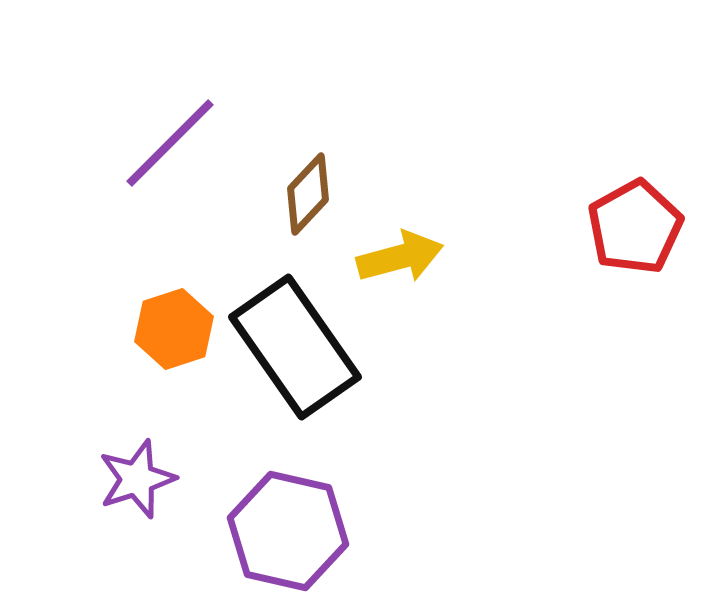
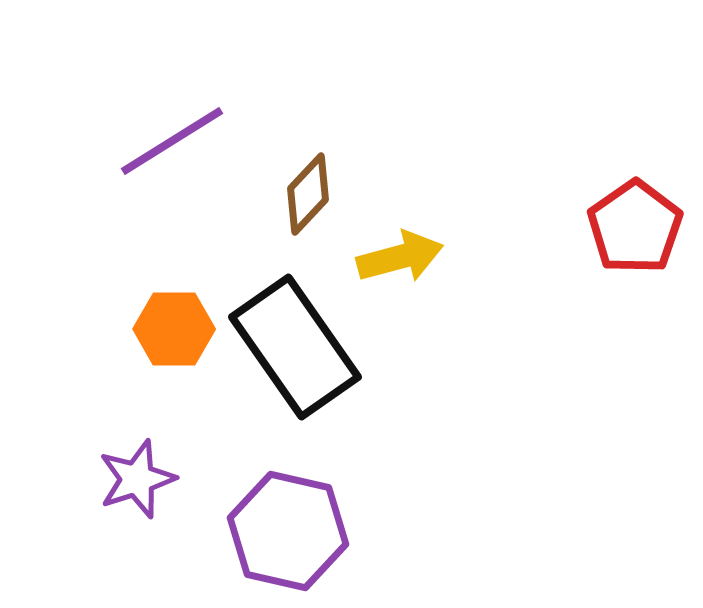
purple line: moved 2 px right, 2 px up; rotated 13 degrees clockwise
red pentagon: rotated 6 degrees counterclockwise
orange hexagon: rotated 18 degrees clockwise
